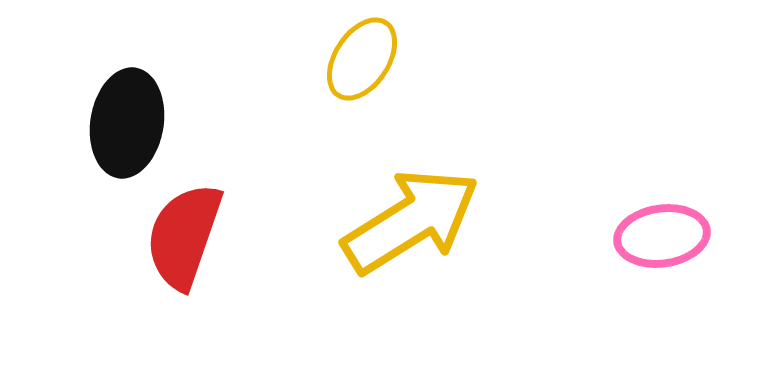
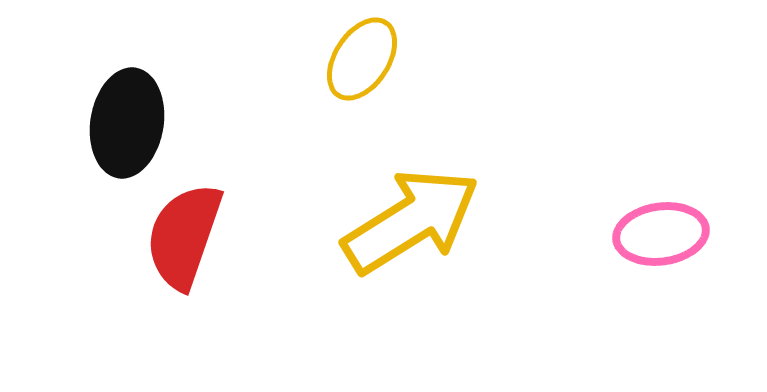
pink ellipse: moved 1 px left, 2 px up
